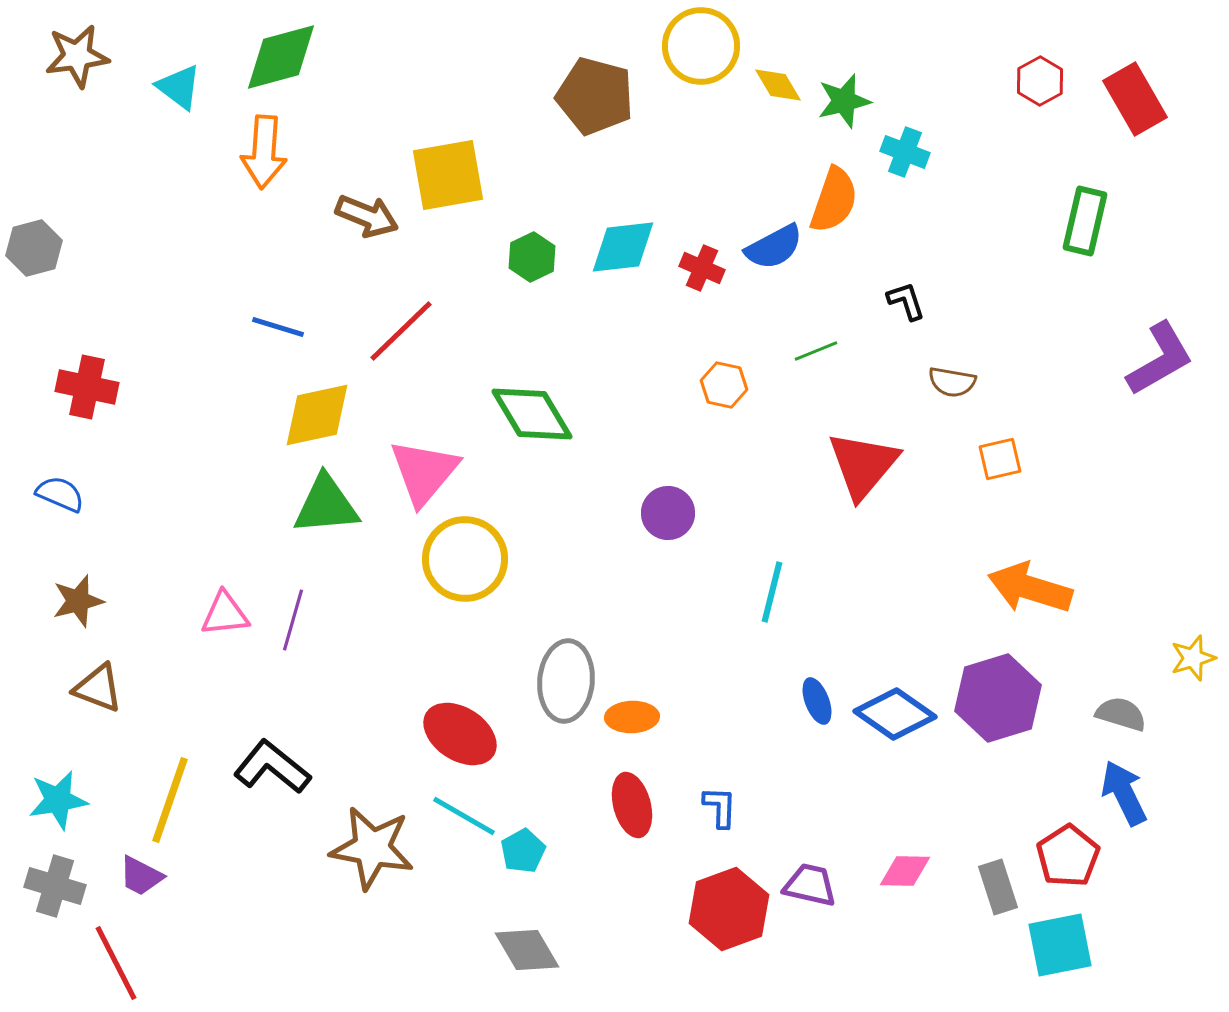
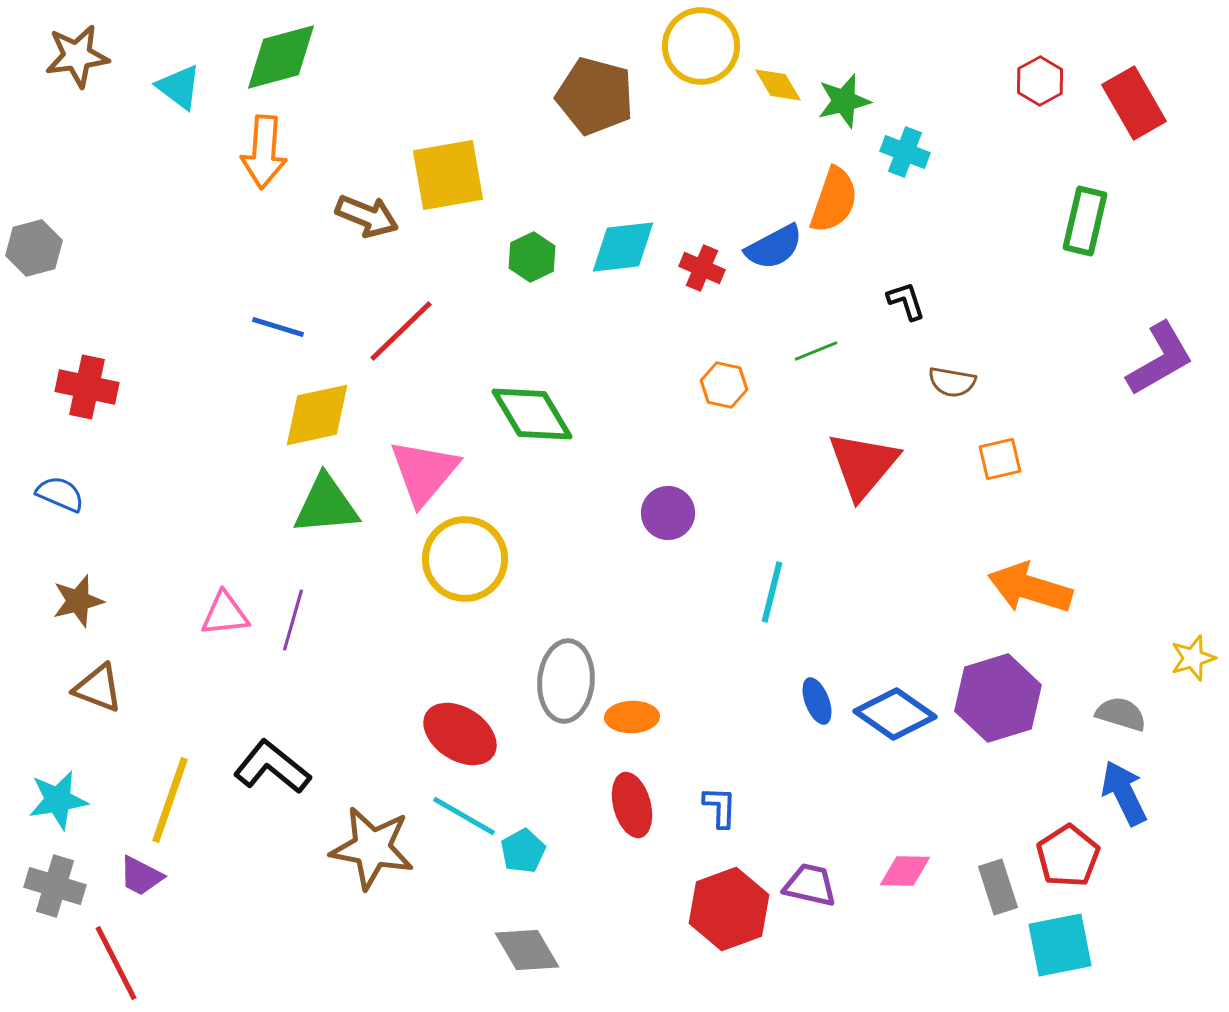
red rectangle at (1135, 99): moved 1 px left, 4 px down
